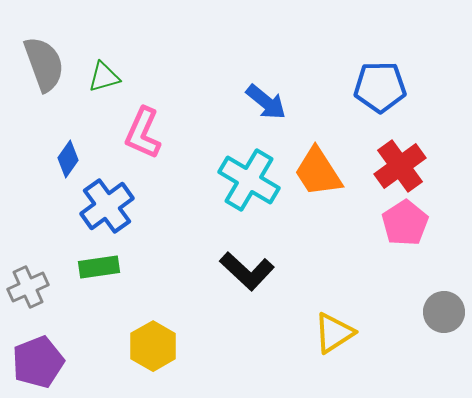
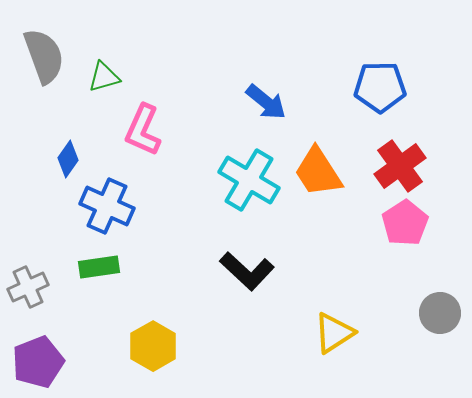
gray semicircle: moved 8 px up
pink L-shape: moved 3 px up
blue cross: rotated 30 degrees counterclockwise
gray circle: moved 4 px left, 1 px down
